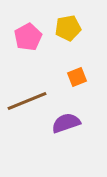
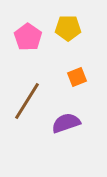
yellow pentagon: rotated 10 degrees clockwise
pink pentagon: rotated 8 degrees counterclockwise
brown line: rotated 36 degrees counterclockwise
